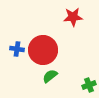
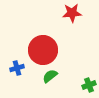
red star: moved 1 px left, 4 px up
blue cross: moved 19 px down; rotated 24 degrees counterclockwise
